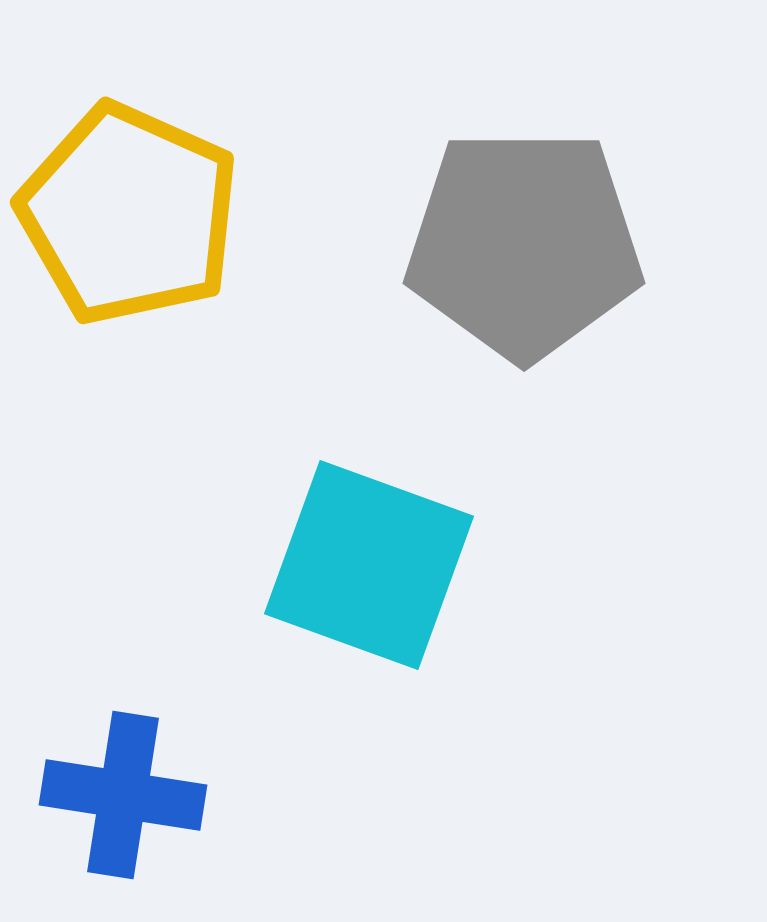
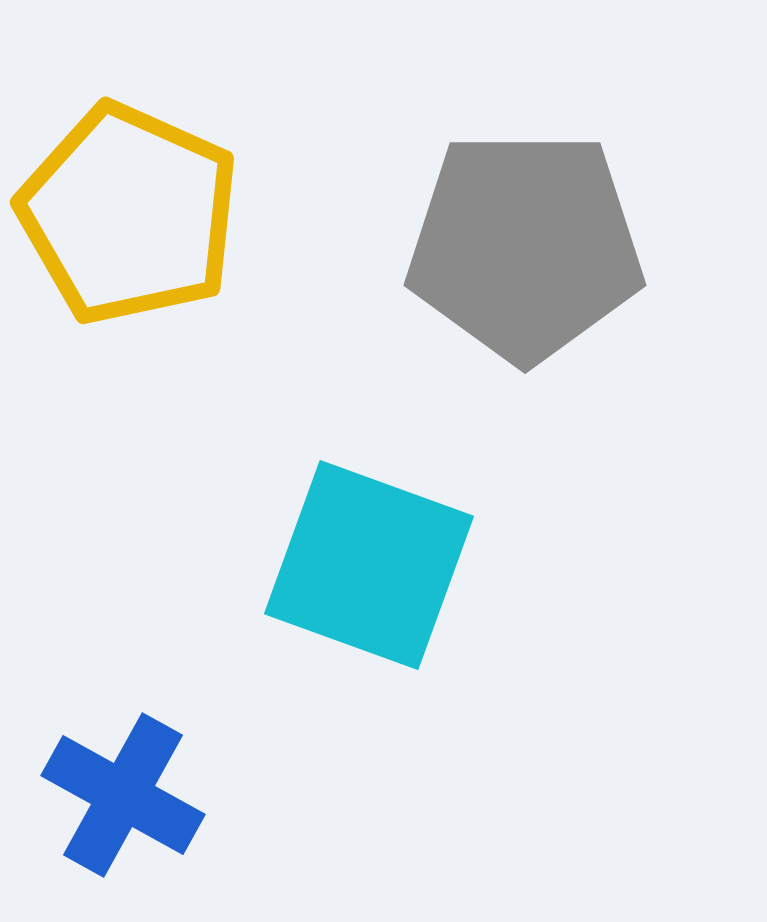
gray pentagon: moved 1 px right, 2 px down
blue cross: rotated 20 degrees clockwise
